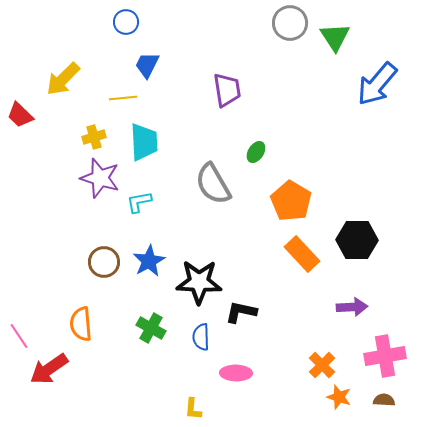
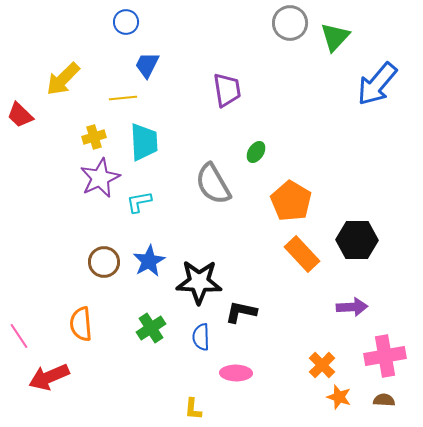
green triangle: rotated 16 degrees clockwise
purple star: rotated 30 degrees clockwise
green cross: rotated 28 degrees clockwise
red arrow: moved 8 px down; rotated 12 degrees clockwise
